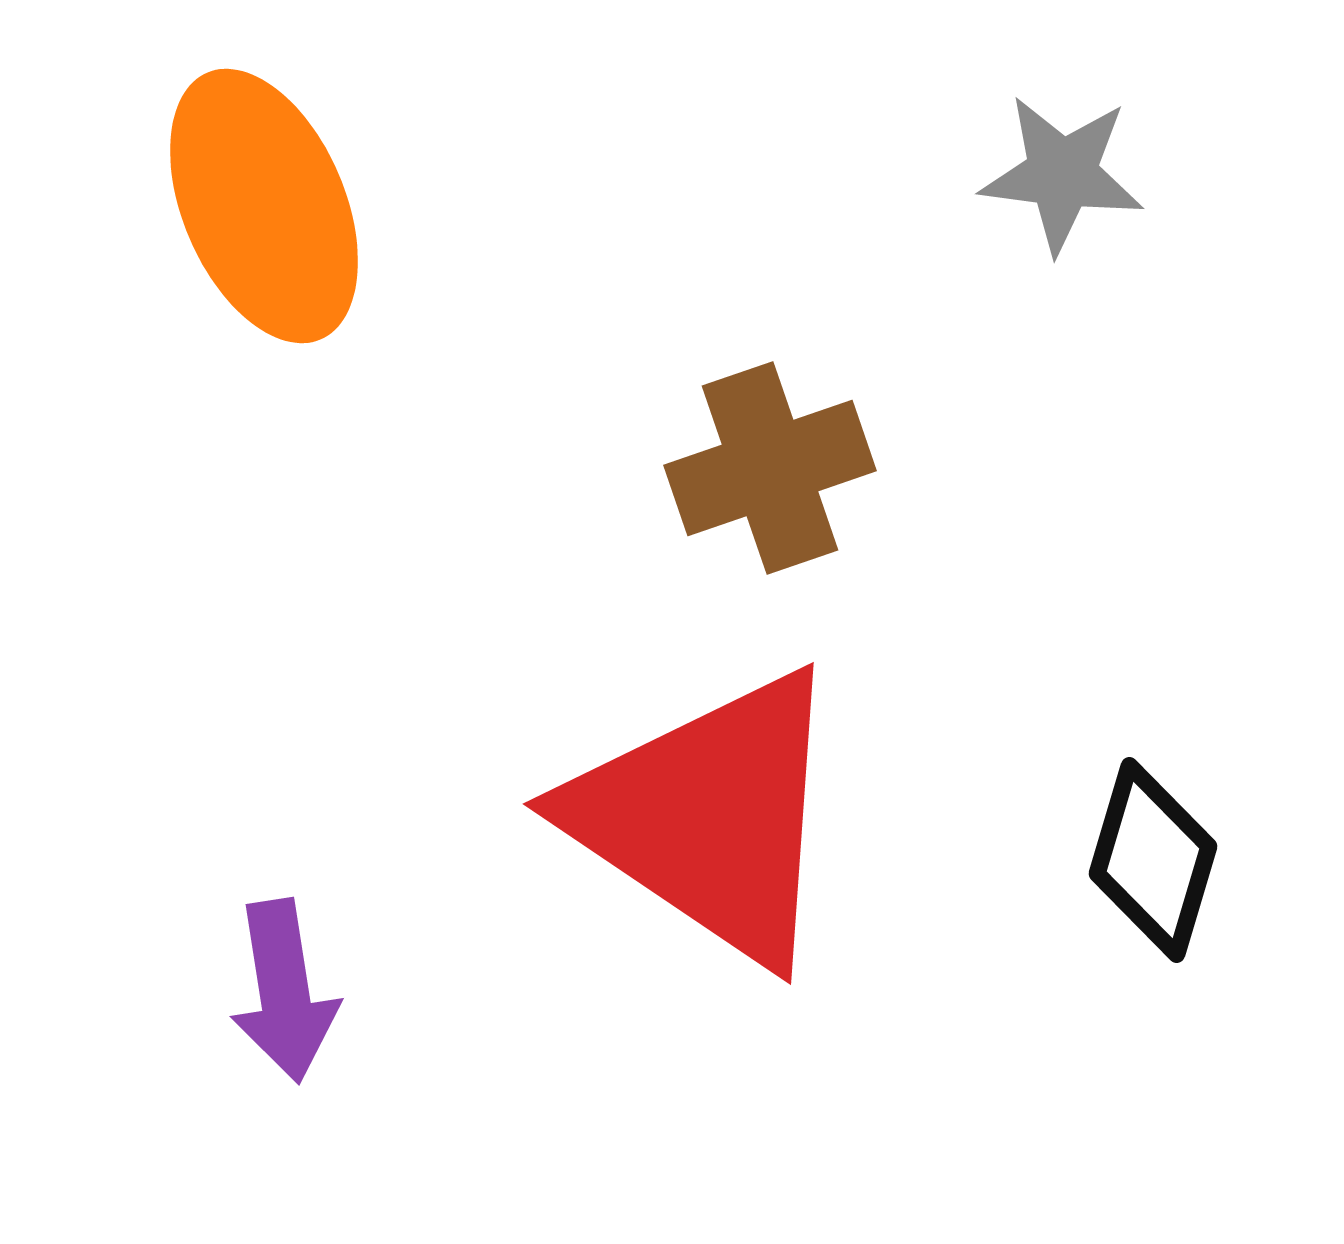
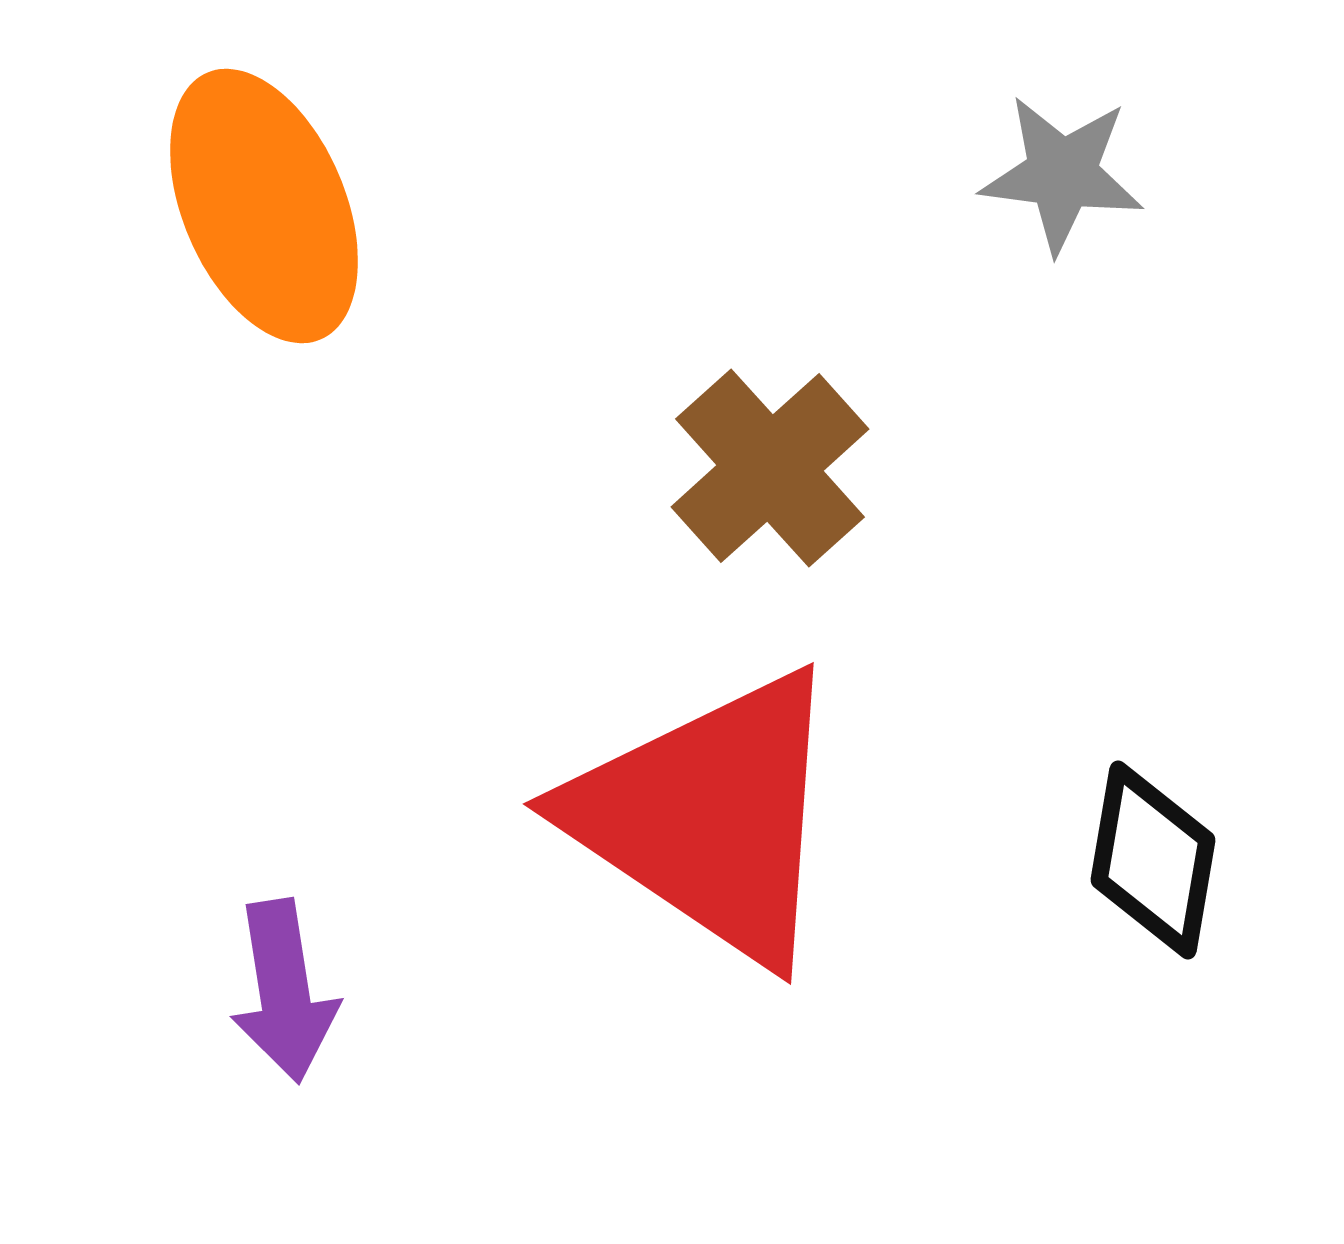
brown cross: rotated 23 degrees counterclockwise
black diamond: rotated 7 degrees counterclockwise
